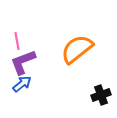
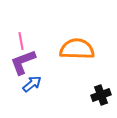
pink line: moved 4 px right
orange semicircle: rotated 40 degrees clockwise
blue arrow: moved 10 px right
